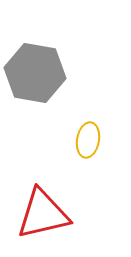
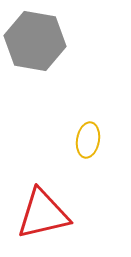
gray hexagon: moved 32 px up
